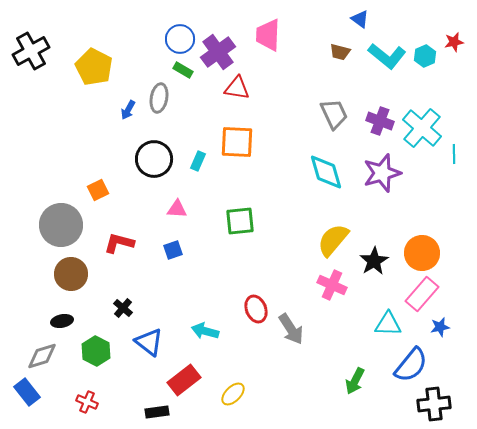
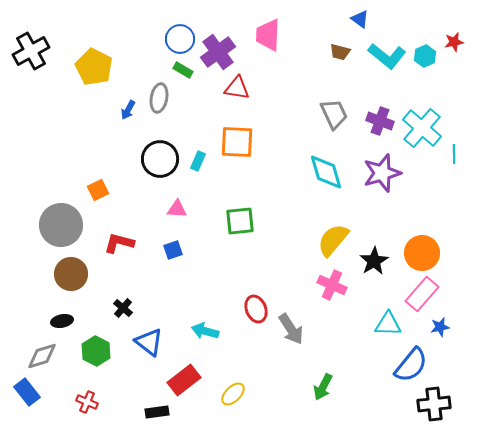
black circle at (154, 159): moved 6 px right
green arrow at (355, 381): moved 32 px left, 6 px down
